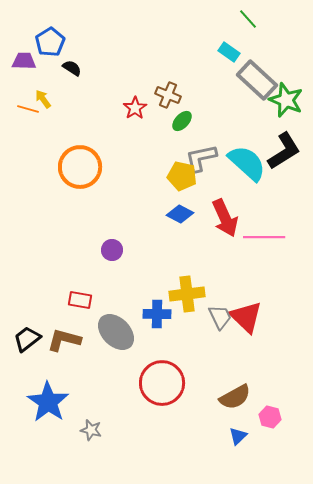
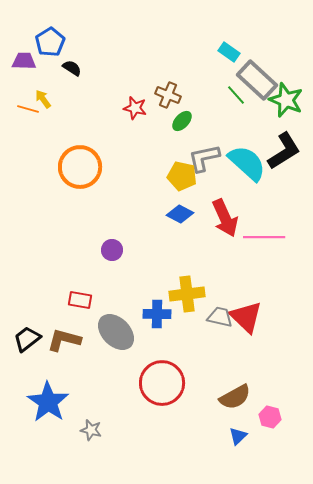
green line: moved 12 px left, 76 px down
red star: rotated 25 degrees counterclockwise
gray L-shape: moved 3 px right
gray trapezoid: rotated 52 degrees counterclockwise
